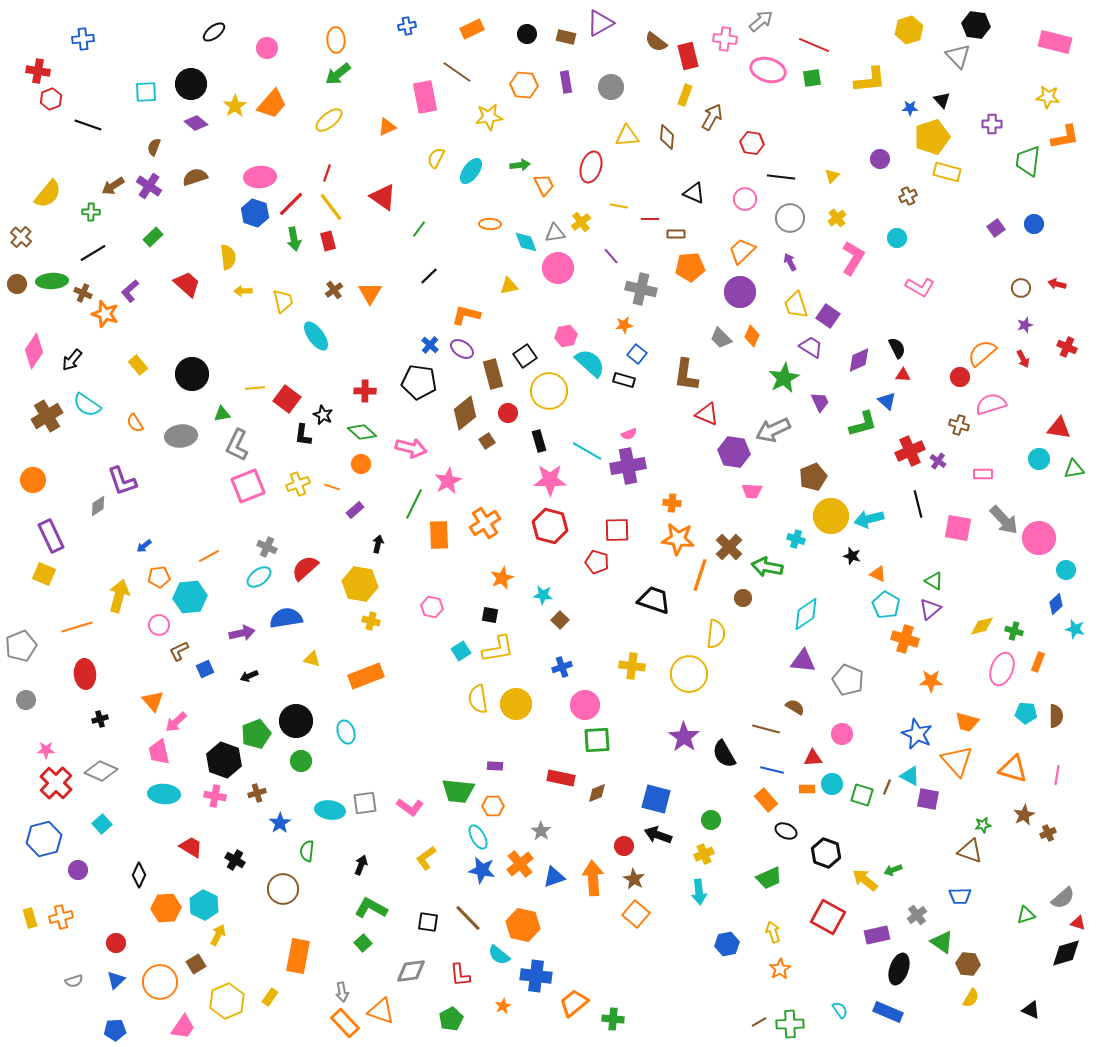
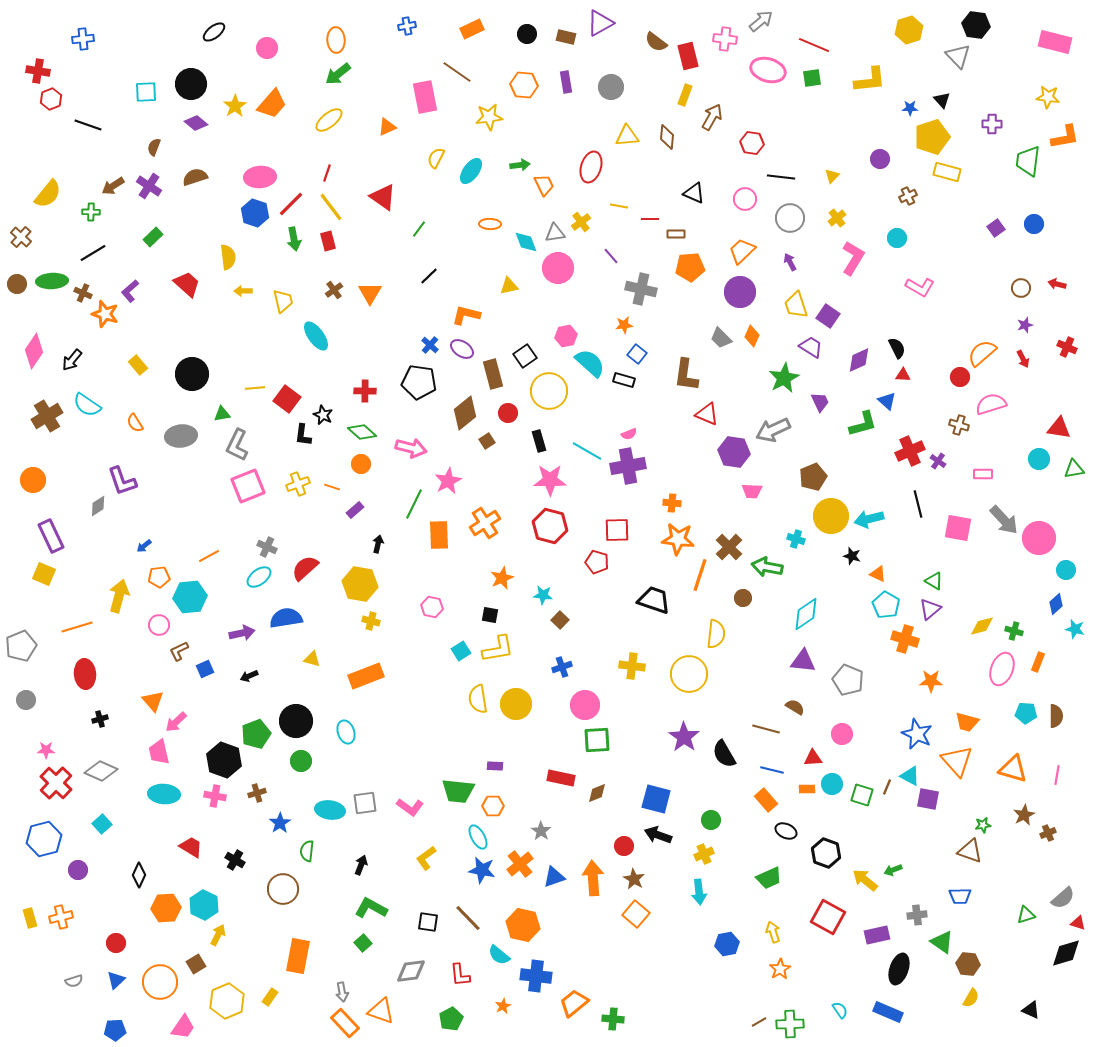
gray cross at (917, 915): rotated 30 degrees clockwise
